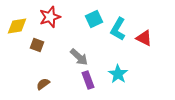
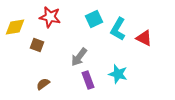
red star: rotated 30 degrees clockwise
yellow diamond: moved 2 px left, 1 px down
gray arrow: rotated 84 degrees clockwise
cyan star: rotated 18 degrees counterclockwise
